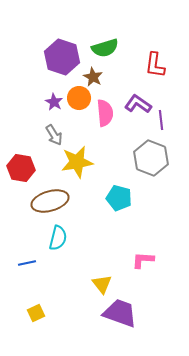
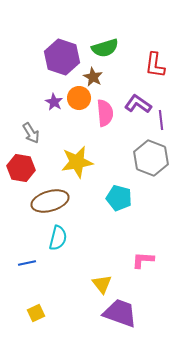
gray arrow: moved 23 px left, 2 px up
